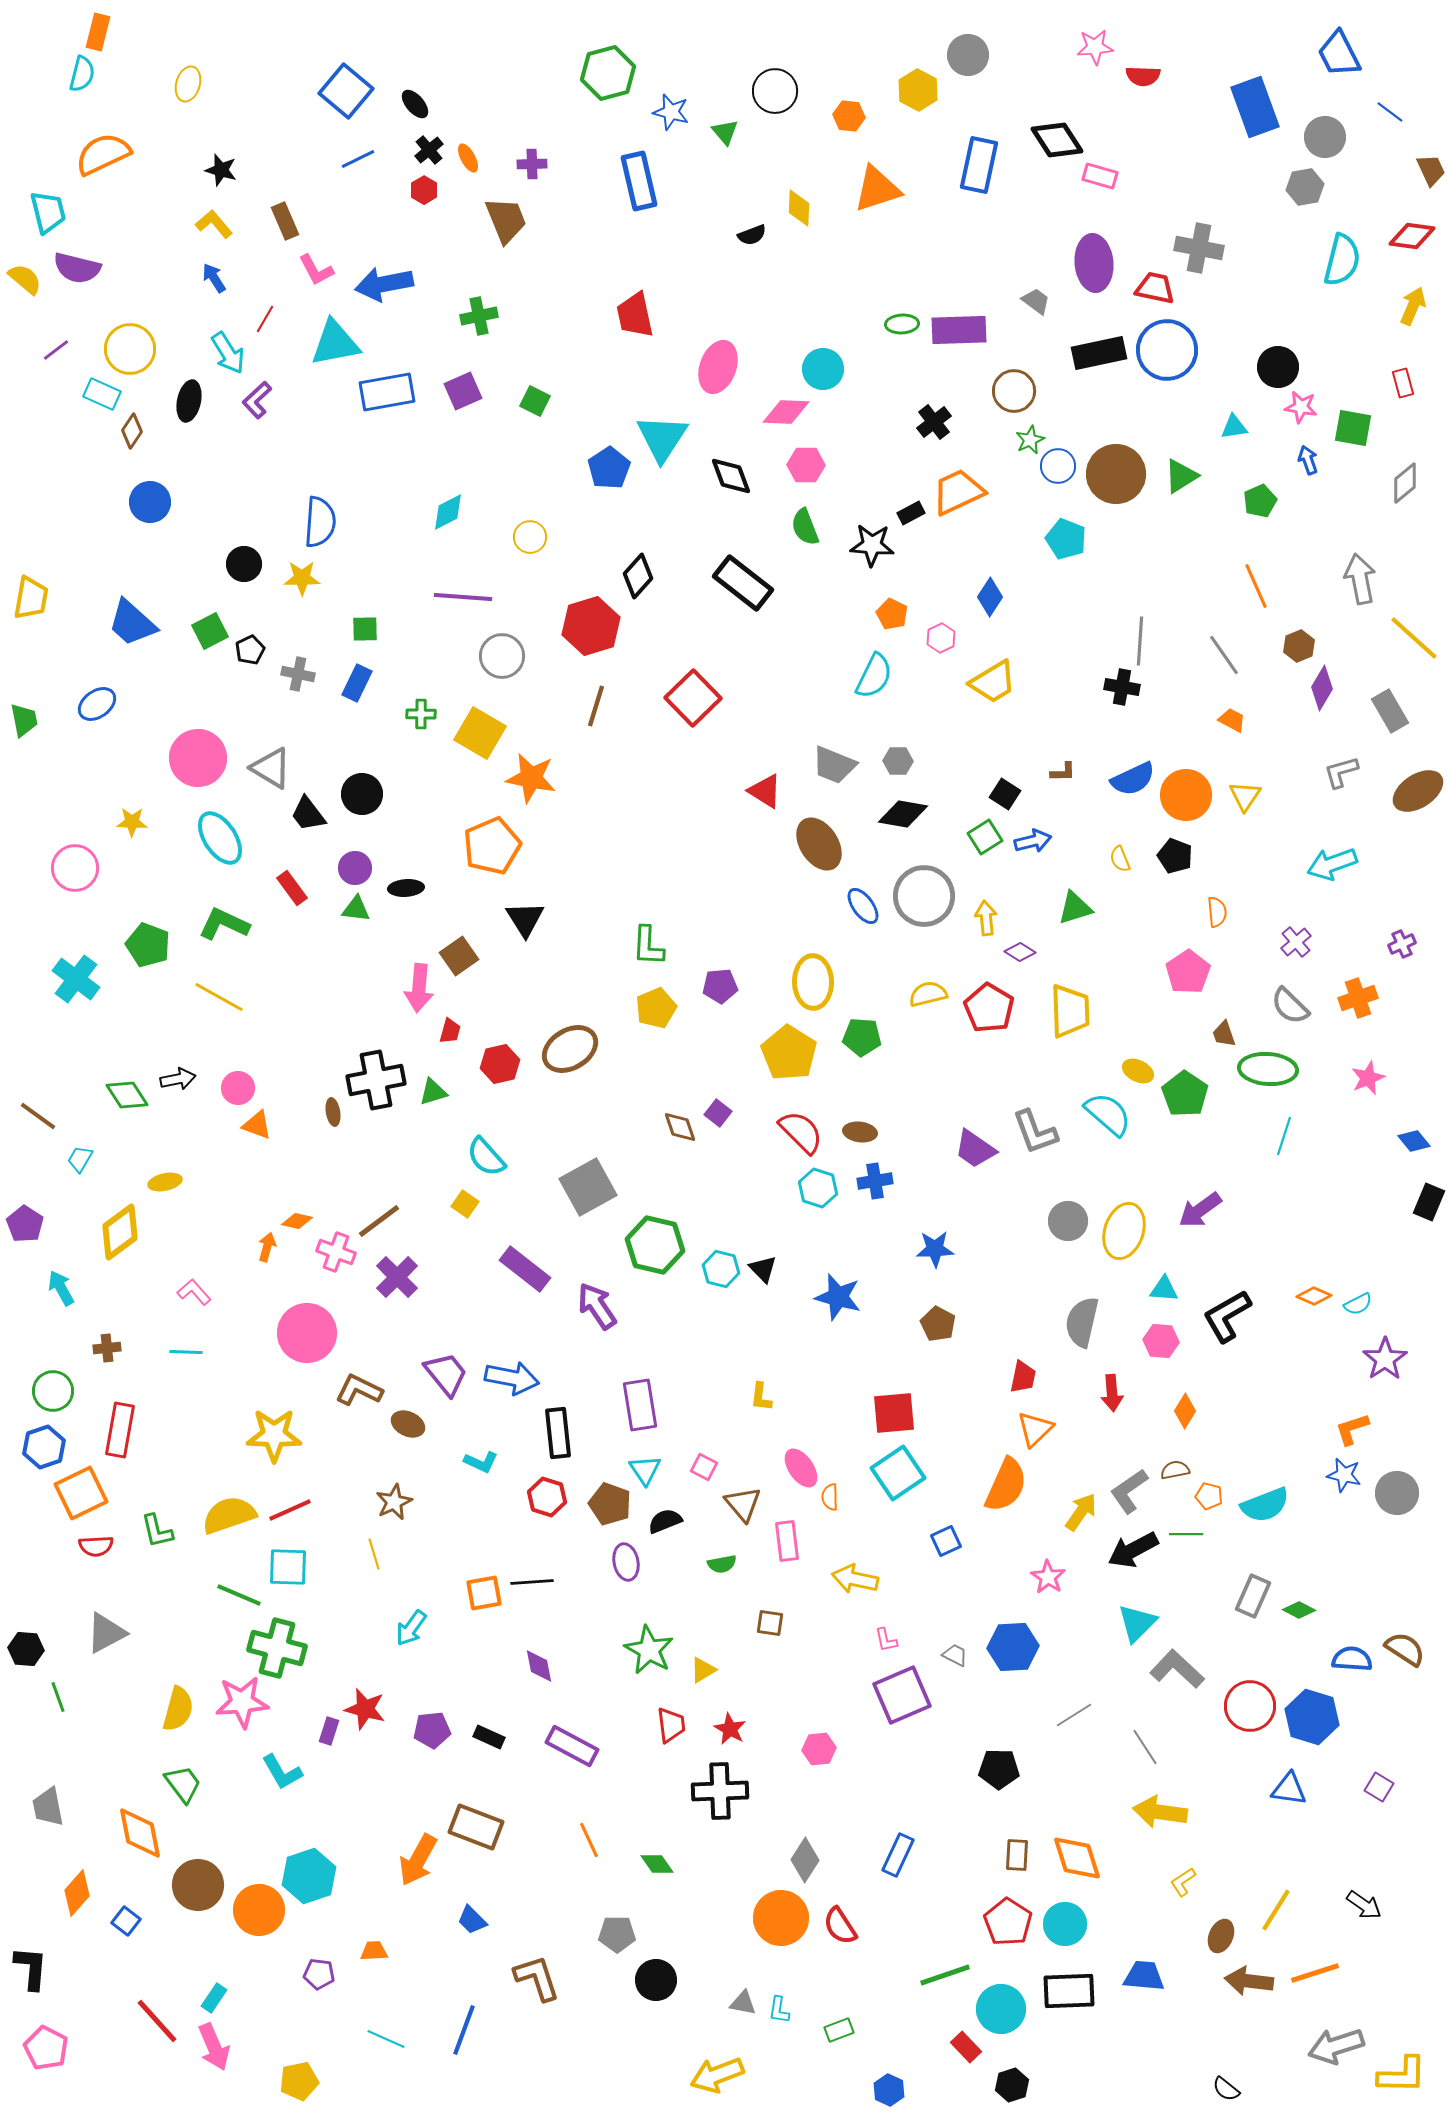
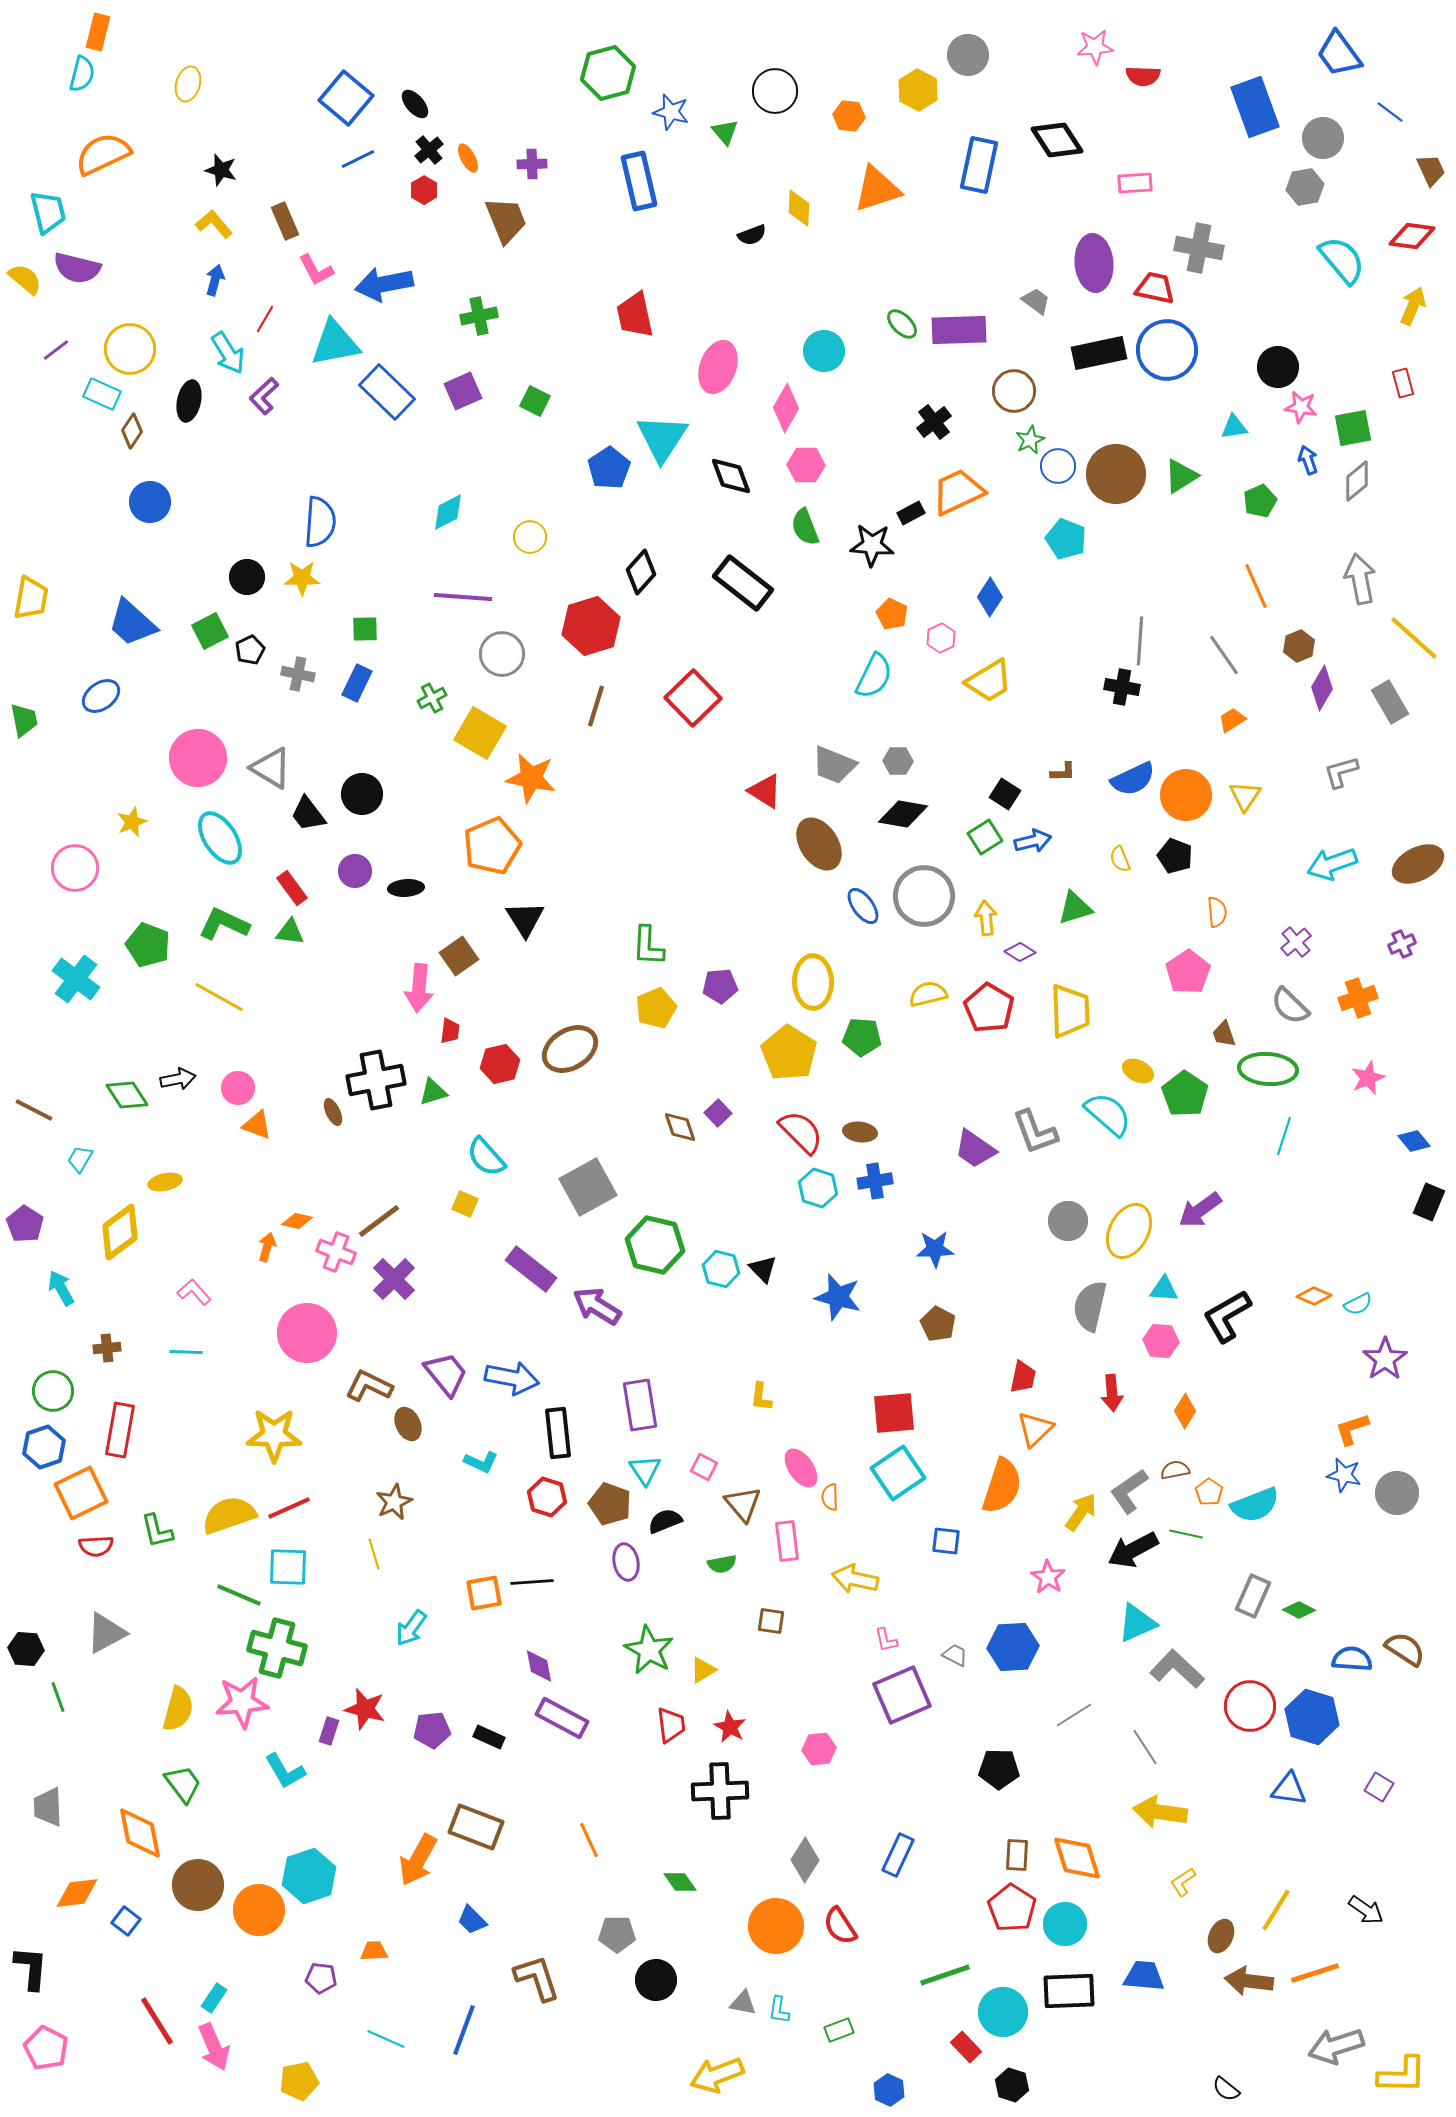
blue trapezoid at (1339, 54): rotated 9 degrees counterclockwise
blue square at (346, 91): moved 7 px down
gray circle at (1325, 137): moved 2 px left, 1 px down
pink rectangle at (1100, 176): moved 35 px right, 7 px down; rotated 20 degrees counterclockwise
cyan semicircle at (1342, 260): rotated 54 degrees counterclockwise
blue arrow at (214, 278): moved 1 px right, 2 px down; rotated 48 degrees clockwise
green ellipse at (902, 324): rotated 48 degrees clockwise
cyan circle at (823, 369): moved 1 px right, 18 px up
blue rectangle at (387, 392): rotated 54 degrees clockwise
purple L-shape at (257, 400): moved 7 px right, 4 px up
pink diamond at (786, 412): moved 4 px up; rotated 63 degrees counterclockwise
green square at (1353, 428): rotated 21 degrees counterclockwise
gray diamond at (1405, 483): moved 48 px left, 2 px up
black circle at (244, 564): moved 3 px right, 13 px down
black diamond at (638, 576): moved 3 px right, 4 px up
gray circle at (502, 656): moved 2 px up
yellow trapezoid at (993, 682): moved 4 px left, 1 px up
blue ellipse at (97, 704): moved 4 px right, 8 px up
gray rectangle at (1390, 711): moved 9 px up
green cross at (421, 714): moved 11 px right, 16 px up; rotated 28 degrees counterclockwise
orange trapezoid at (1232, 720): rotated 60 degrees counterclockwise
brown ellipse at (1418, 791): moved 73 px down; rotated 6 degrees clockwise
yellow star at (132, 822): rotated 24 degrees counterclockwise
purple circle at (355, 868): moved 3 px down
green triangle at (356, 909): moved 66 px left, 23 px down
red trapezoid at (450, 1031): rotated 8 degrees counterclockwise
brown ellipse at (333, 1112): rotated 16 degrees counterclockwise
purple square at (718, 1113): rotated 8 degrees clockwise
brown line at (38, 1116): moved 4 px left, 6 px up; rotated 9 degrees counterclockwise
yellow square at (465, 1204): rotated 12 degrees counterclockwise
yellow ellipse at (1124, 1231): moved 5 px right; rotated 10 degrees clockwise
purple rectangle at (525, 1269): moved 6 px right
purple cross at (397, 1277): moved 3 px left, 2 px down
purple arrow at (597, 1306): rotated 24 degrees counterclockwise
gray semicircle at (1082, 1322): moved 8 px right, 16 px up
brown L-shape at (359, 1390): moved 10 px right, 4 px up
brown ellipse at (408, 1424): rotated 40 degrees clockwise
orange semicircle at (1006, 1485): moved 4 px left, 1 px down; rotated 6 degrees counterclockwise
orange pentagon at (1209, 1496): moved 4 px up; rotated 20 degrees clockwise
cyan semicircle at (1265, 1505): moved 10 px left
red line at (290, 1510): moved 1 px left, 2 px up
green line at (1186, 1534): rotated 12 degrees clockwise
blue square at (946, 1541): rotated 32 degrees clockwise
brown square at (770, 1623): moved 1 px right, 2 px up
cyan triangle at (1137, 1623): rotated 21 degrees clockwise
red star at (730, 1729): moved 2 px up
purple rectangle at (572, 1746): moved 10 px left, 28 px up
cyan L-shape at (282, 1772): moved 3 px right, 1 px up
gray trapezoid at (48, 1807): rotated 9 degrees clockwise
green diamond at (657, 1864): moved 23 px right, 18 px down
orange diamond at (77, 1893): rotated 42 degrees clockwise
black arrow at (1364, 1905): moved 2 px right, 5 px down
orange circle at (781, 1918): moved 5 px left, 8 px down
red pentagon at (1008, 1922): moved 4 px right, 14 px up
purple pentagon at (319, 1974): moved 2 px right, 4 px down
cyan circle at (1001, 2009): moved 2 px right, 3 px down
red line at (157, 2021): rotated 10 degrees clockwise
black hexagon at (1012, 2085): rotated 24 degrees counterclockwise
